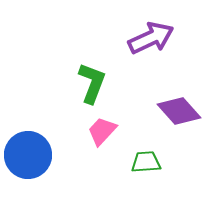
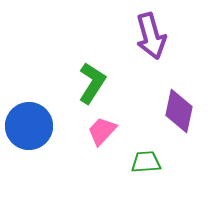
purple arrow: moved 2 px up; rotated 99 degrees clockwise
green L-shape: rotated 12 degrees clockwise
purple diamond: rotated 54 degrees clockwise
blue circle: moved 1 px right, 29 px up
